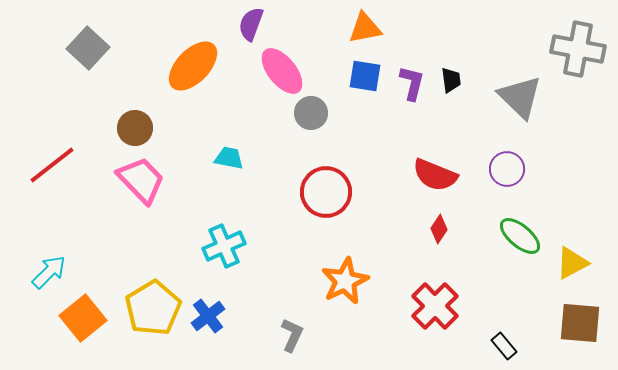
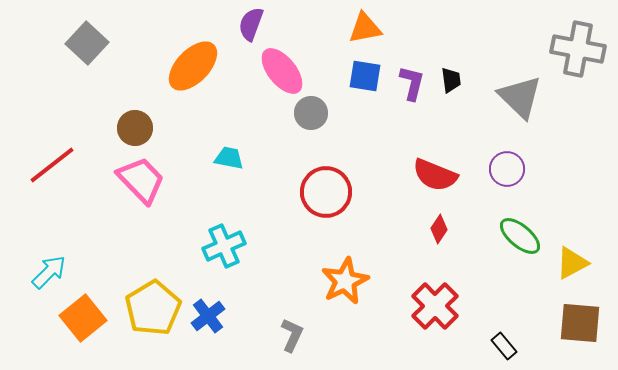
gray square: moved 1 px left, 5 px up
